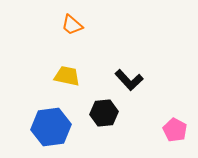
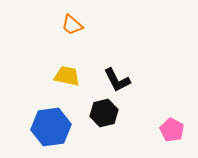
black L-shape: moved 12 px left; rotated 16 degrees clockwise
black hexagon: rotated 8 degrees counterclockwise
pink pentagon: moved 3 px left
